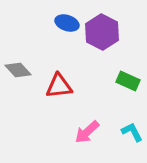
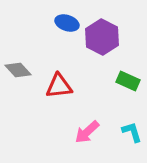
purple hexagon: moved 5 px down
cyan L-shape: rotated 10 degrees clockwise
